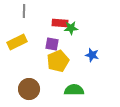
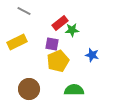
gray line: rotated 64 degrees counterclockwise
red rectangle: rotated 42 degrees counterclockwise
green star: moved 1 px right, 2 px down
